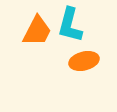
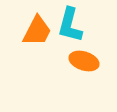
orange ellipse: rotated 32 degrees clockwise
